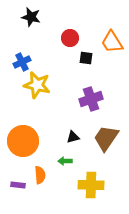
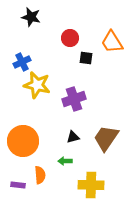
purple cross: moved 17 px left
